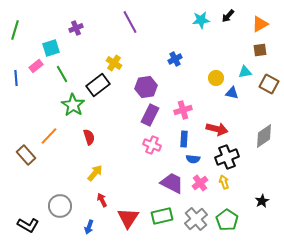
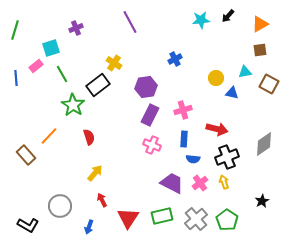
gray diamond at (264, 136): moved 8 px down
